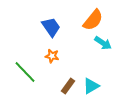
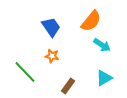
orange semicircle: moved 2 px left, 1 px down
cyan arrow: moved 1 px left, 2 px down
cyan triangle: moved 13 px right, 8 px up
